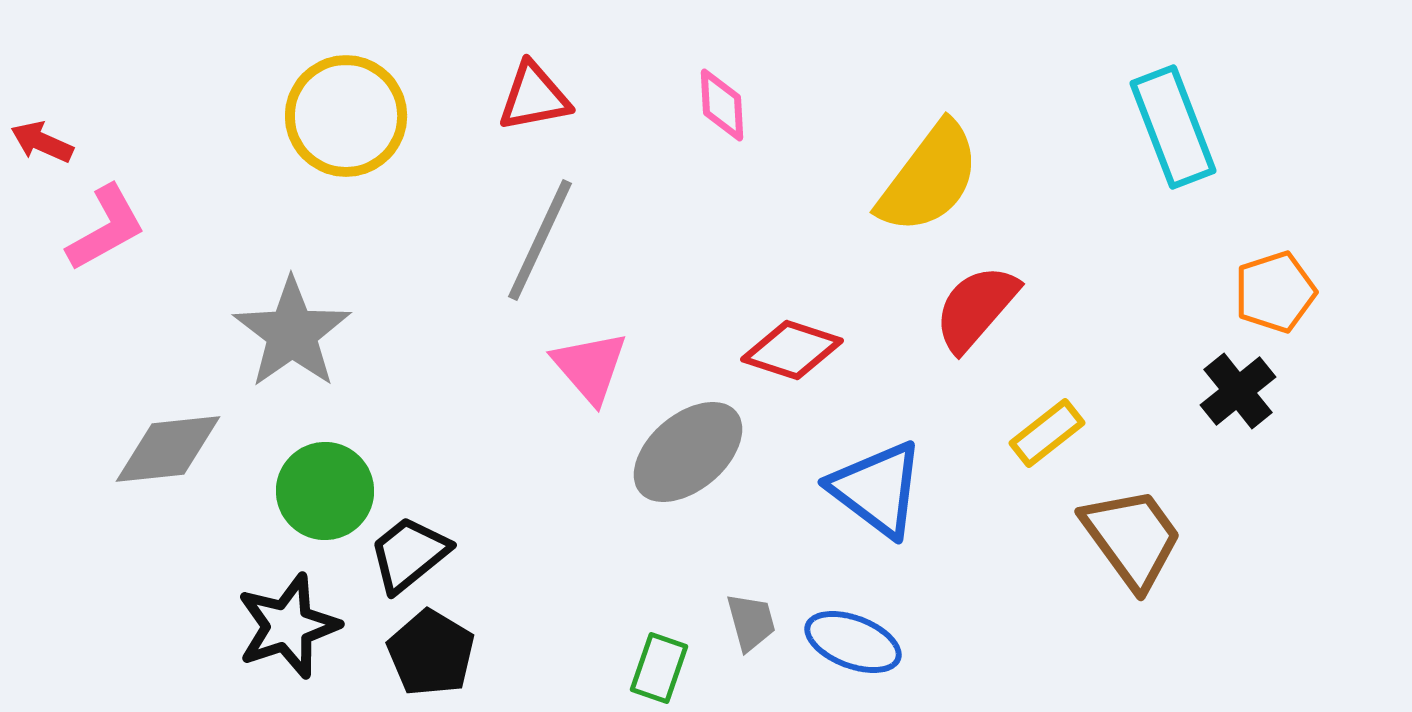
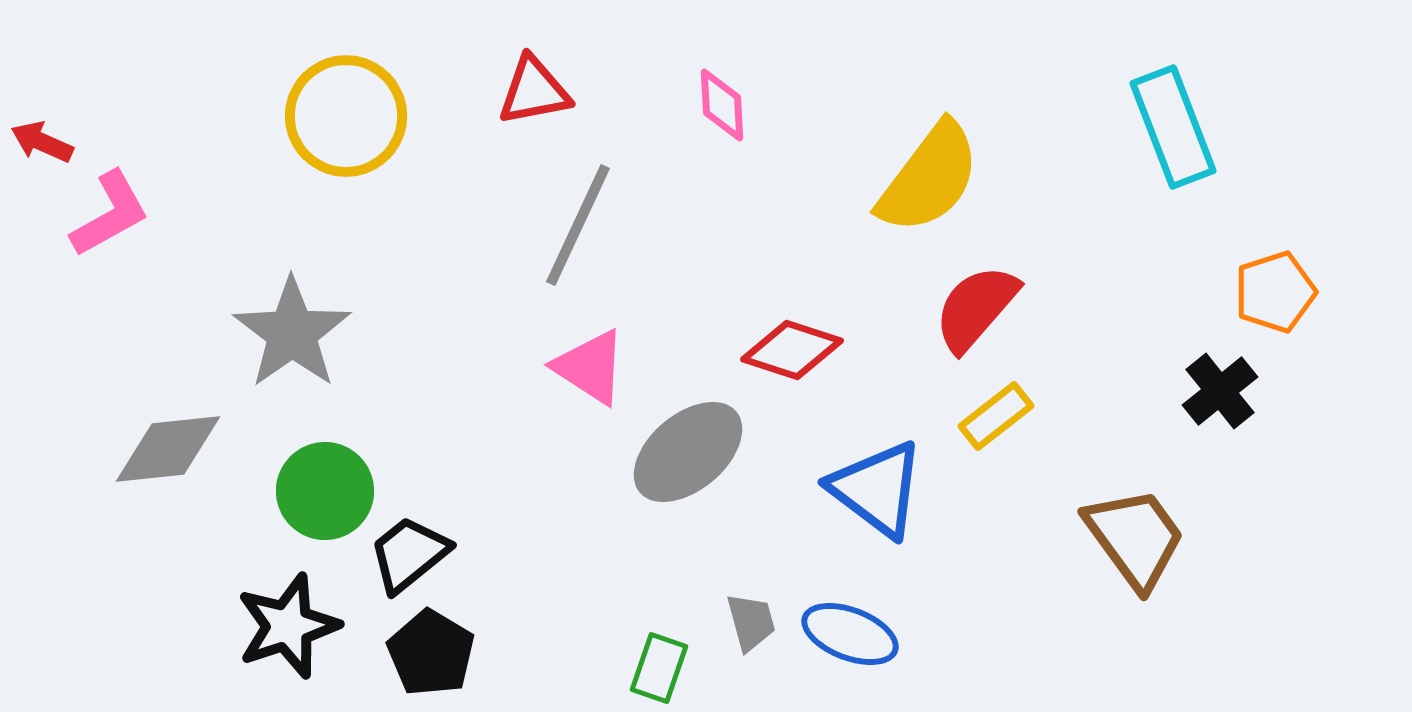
red triangle: moved 6 px up
pink L-shape: moved 4 px right, 14 px up
gray line: moved 38 px right, 15 px up
pink triangle: rotated 16 degrees counterclockwise
black cross: moved 18 px left
yellow rectangle: moved 51 px left, 17 px up
brown trapezoid: moved 3 px right
blue ellipse: moved 3 px left, 8 px up
